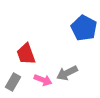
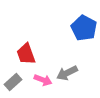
gray rectangle: rotated 18 degrees clockwise
